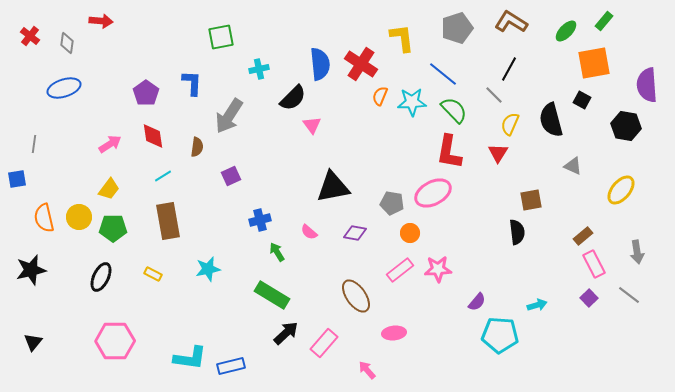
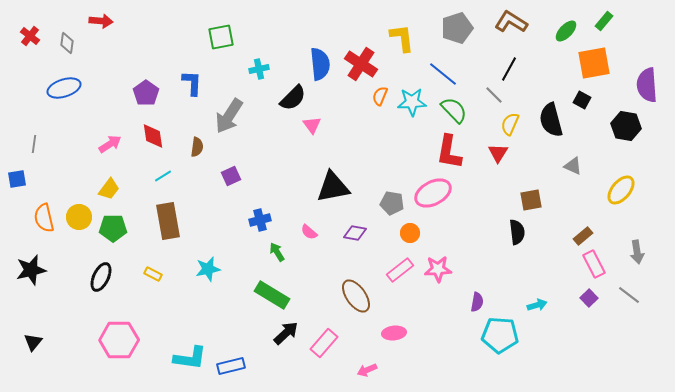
purple semicircle at (477, 302): rotated 30 degrees counterclockwise
pink hexagon at (115, 341): moved 4 px right, 1 px up
pink arrow at (367, 370): rotated 72 degrees counterclockwise
